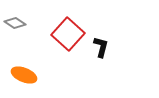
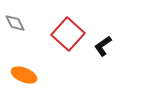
gray diamond: rotated 30 degrees clockwise
black L-shape: moved 2 px right, 1 px up; rotated 140 degrees counterclockwise
